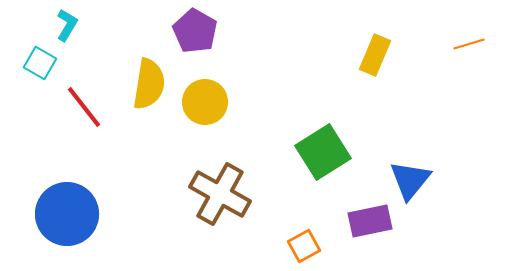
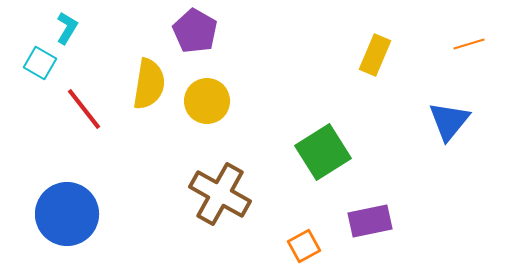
cyan L-shape: moved 3 px down
yellow circle: moved 2 px right, 1 px up
red line: moved 2 px down
blue triangle: moved 39 px right, 59 px up
